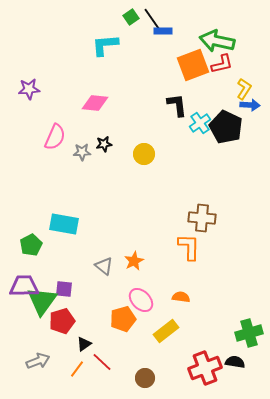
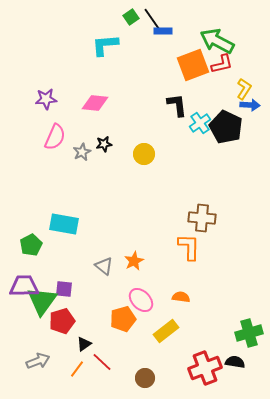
green arrow: rotated 16 degrees clockwise
purple star: moved 17 px right, 10 px down
gray star: rotated 24 degrees counterclockwise
